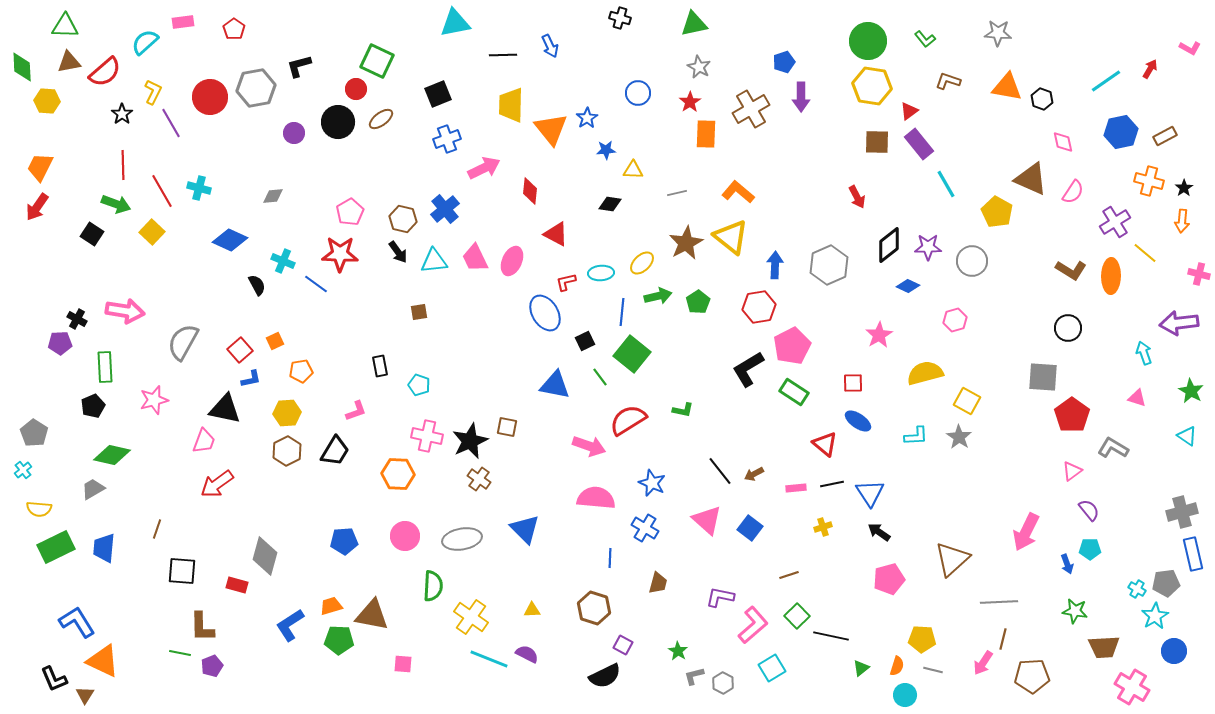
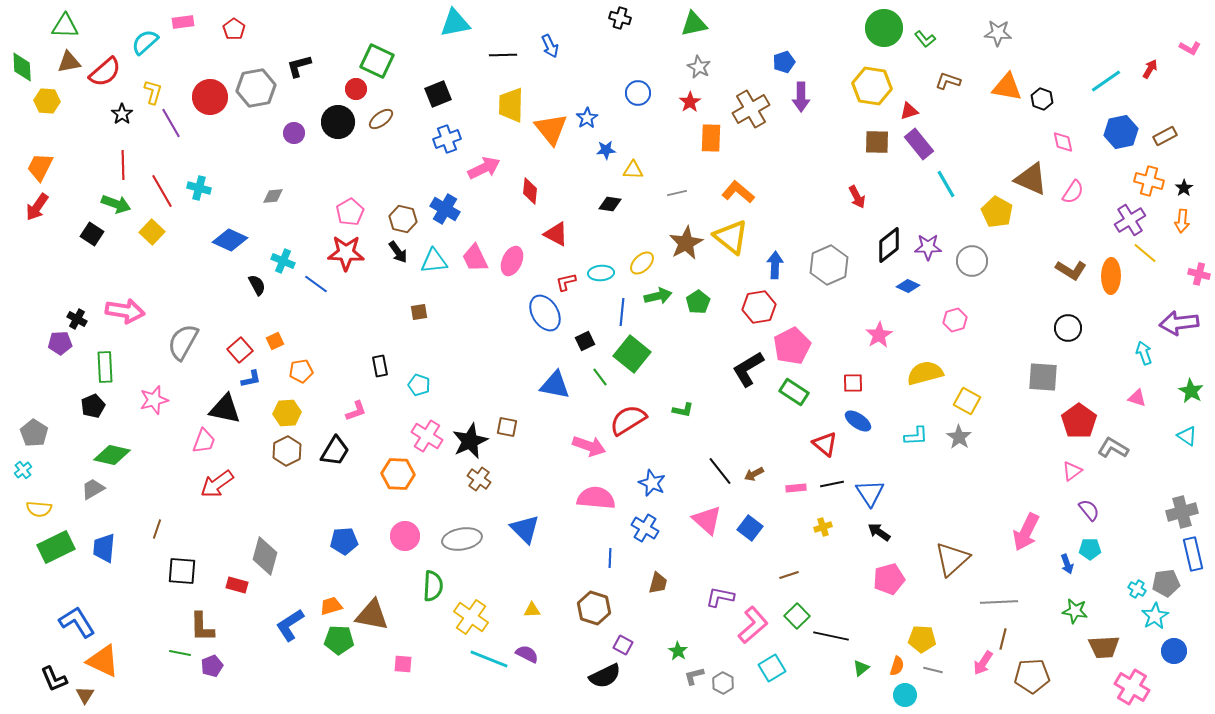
green circle at (868, 41): moved 16 px right, 13 px up
yellow L-shape at (153, 92): rotated 10 degrees counterclockwise
red triangle at (909, 111): rotated 18 degrees clockwise
orange rectangle at (706, 134): moved 5 px right, 4 px down
blue cross at (445, 209): rotated 20 degrees counterclockwise
purple cross at (1115, 222): moved 15 px right, 2 px up
red star at (340, 254): moved 6 px right, 1 px up
red pentagon at (1072, 415): moved 7 px right, 6 px down
pink cross at (427, 436): rotated 20 degrees clockwise
